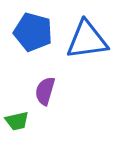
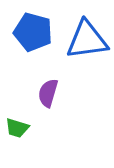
purple semicircle: moved 3 px right, 2 px down
green trapezoid: moved 7 px down; rotated 30 degrees clockwise
